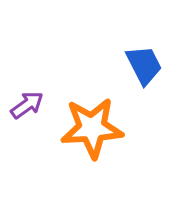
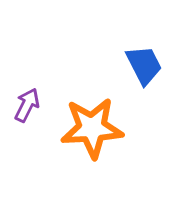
purple arrow: rotated 28 degrees counterclockwise
